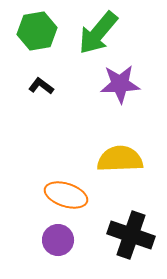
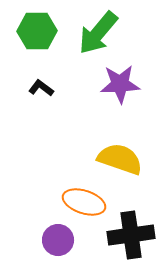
green hexagon: rotated 9 degrees clockwise
black L-shape: moved 2 px down
yellow semicircle: rotated 21 degrees clockwise
orange ellipse: moved 18 px right, 7 px down
black cross: rotated 27 degrees counterclockwise
